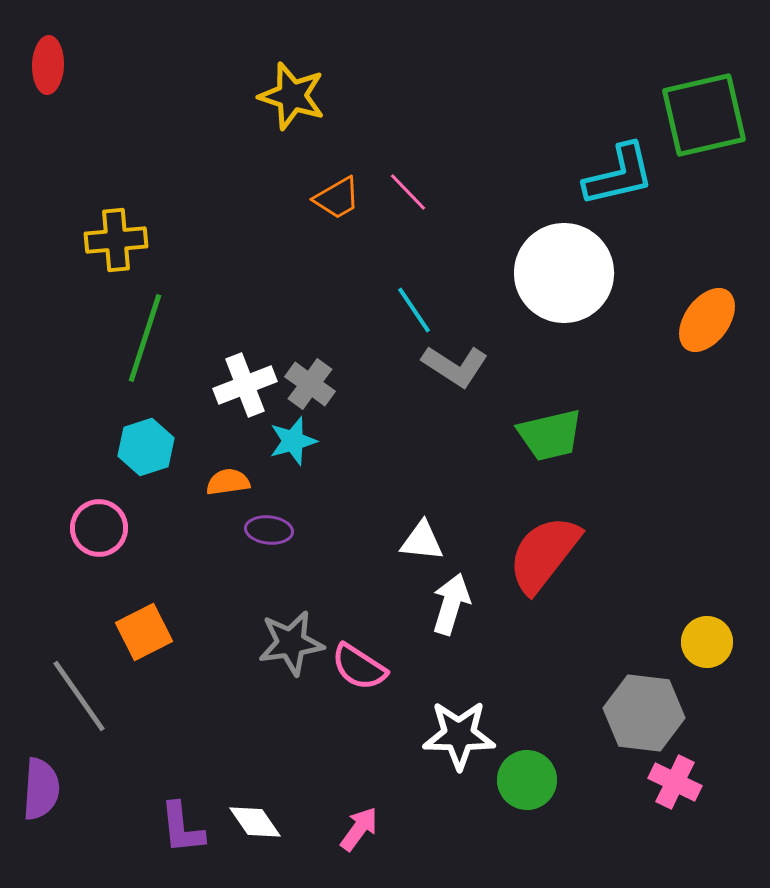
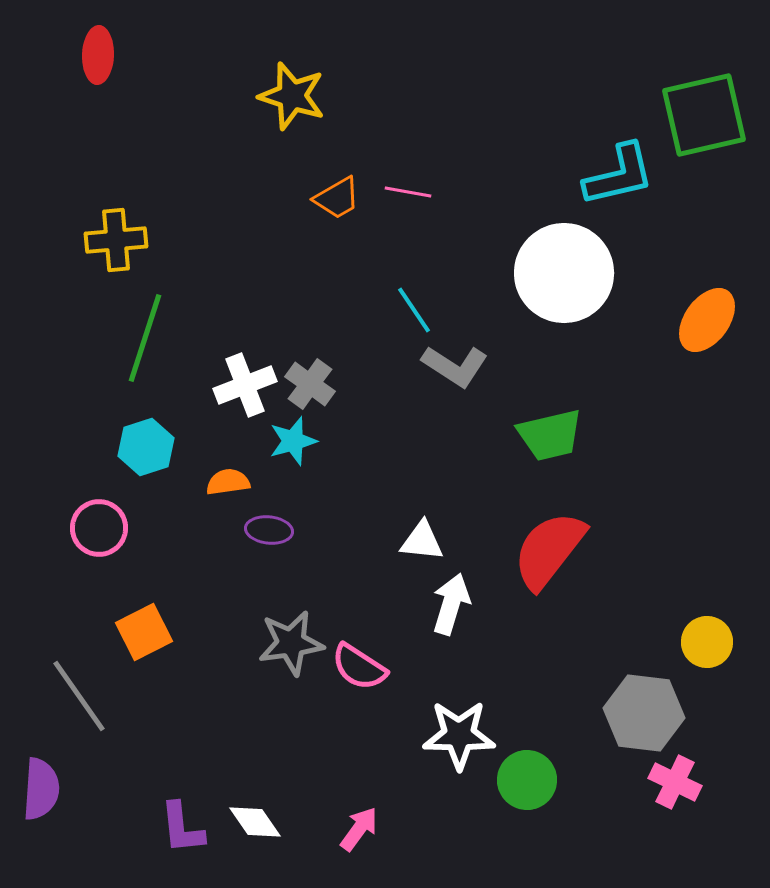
red ellipse: moved 50 px right, 10 px up
pink line: rotated 36 degrees counterclockwise
red semicircle: moved 5 px right, 4 px up
